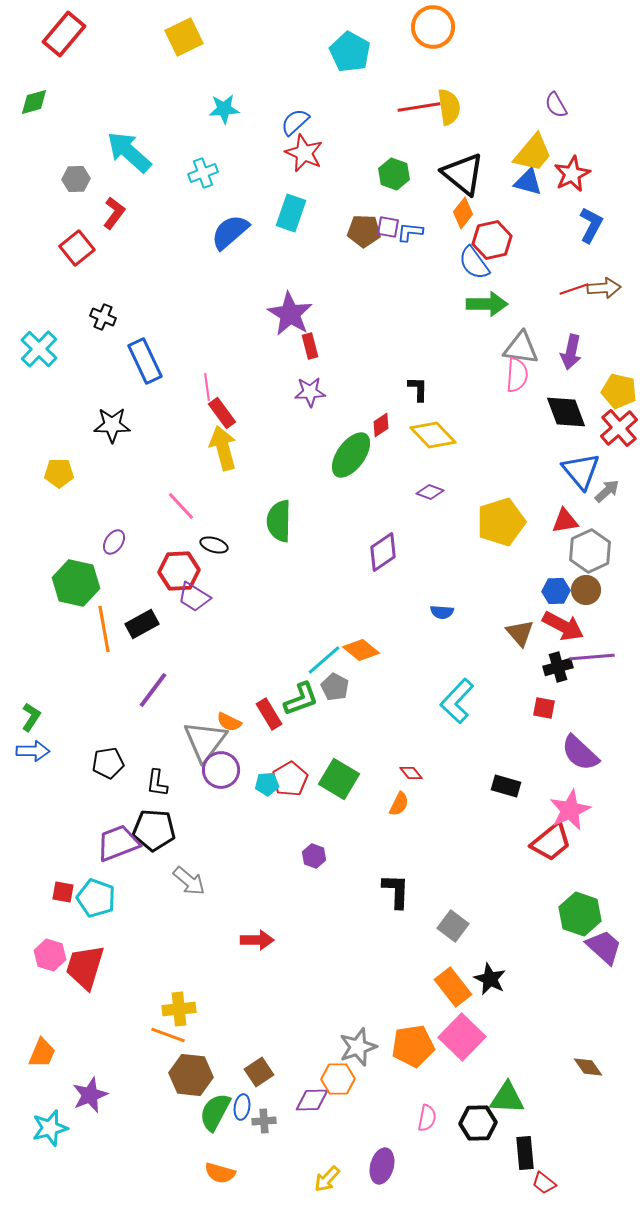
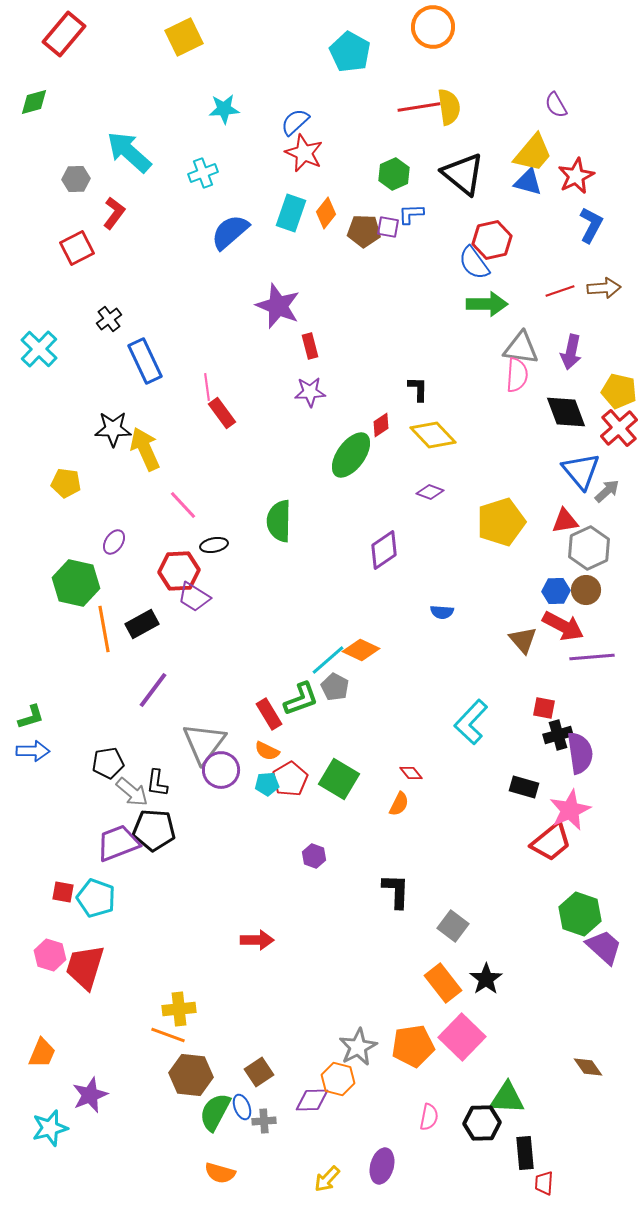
green hexagon at (394, 174): rotated 16 degrees clockwise
red star at (572, 174): moved 4 px right, 2 px down
orange diamond at (463, 213): moved 137 px left
blue L-shape at (410, 232): moved 1 px right, 18 px up; rotated 8 degrees counterclockwise
red square at (77, 248): rotated 12 degrees clockwise
red line at (574, 289): moved 14 px left, 2 px down
purple star at (290, 314): moved 12 px left, 8 px up; rotated 9 degrees counterclockwise
black cross at (103, 317): moved 6 px right, 2 px down; rotated 30 degrees clockwise
black star at (112, 425): moved 1 px right, 4 px down
yellow arrow at (223, 448): moved 78 px left, 1 px down; rotated 9 degrees counterclockwise
yellow pentagon at (59, 473): moved 7 px right, 10 px down; rotated 8 degrees clockwise
pink line at (181, 506): moved 2 px right, 1 px up
black ellipse at (214, 545): rotated 28 degrees counterclockwise
gray hexagon at (590, 551): moved 1 px left, 3 px up
purple diamond at (383, 552): moved 1 px right, 2 px up
brown triangle at (520, 633): moved 3 px right, 7 px down
orange diamond at (361, 650): rotated 15 degrees counterclockwise
cyan line at (324, 660): moved 4 px right
black cross at (558, 667): moved 68 px down
cyan L-shape at (457, 701): moved 14 px right, 21 px down
green L-shape at (31, 717): rotated 40 degrees clockwise
orange semicircle at (229, 722): moved 38 px right, 29 px down
gray triangle at (205, 741): moved 1 px left, 2 px down
purple semicircle at (580, 753): rotated 141 degrees counterclockwise
black rectangle at (506, 786): moved 18 px right, 1 px down
gray arrow at (189, 881): moved 57 px left, 89 px up
black star at (490, 979): moved 4 px left; rotated 12 degrees clockwise
orange rectangle at (453, 987): moved 10 px left, 4 px up
gray star at (358, 1047): rotated 9 degrees counterclockwise
orange hexagon at (338, 1079): rotated 16 degrees clockwise
blue ellipse at (242, 1107): rotated 30 degrees counterclockwise
pink semicircle at (427, 1118): moved 2 px right, 1 px up
black hexagon at (478, 1123): moved 4 px right
red trapezoid at (544, 1183): rotated 55 degrees clockwise
